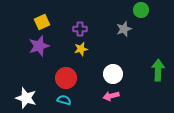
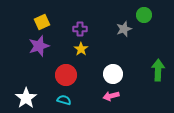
green circle: moved 3 px right, 5 px down
yellow star: rotated 24 degrees counterclockwise
red circle: moved 3 px up
white star: rotated 20 degrees clockwise
